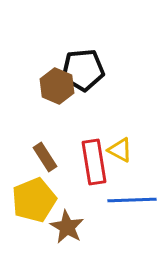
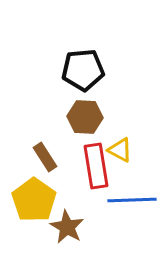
brown hexagon: moved 28 px right, 31 px down; rotated 20 degrees counterclockwise
red rectangle: moved 2 px right, 4 px down
yellow pentagon: rotated 15 degrees counterclockwise
